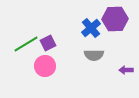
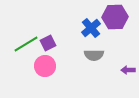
purple hexagon: moved 2 px up
purple arrow: moved 2 px right
